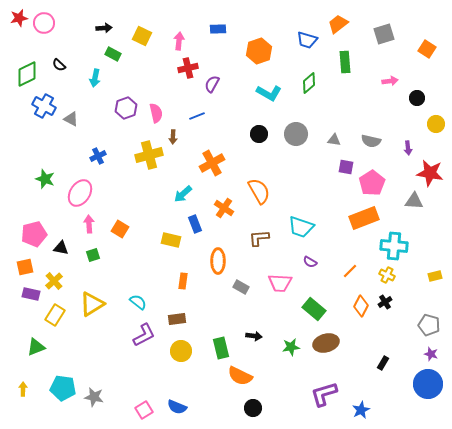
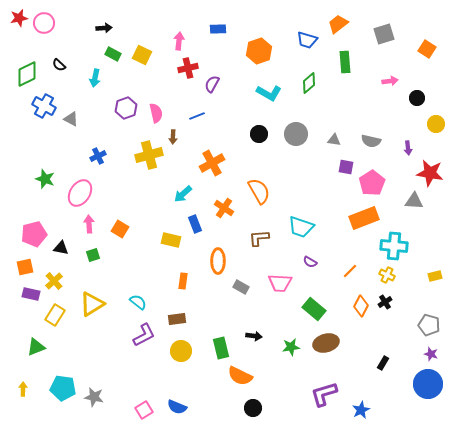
yellow square at (142, 36): moved 19 px down
